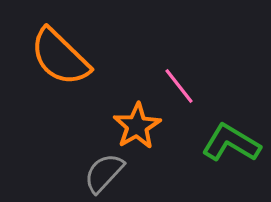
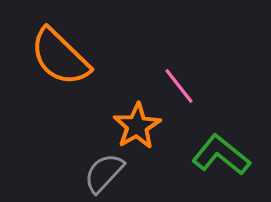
green L-shape: moved 10 px left, 12 px down; rotated 8 degrees clockwise
